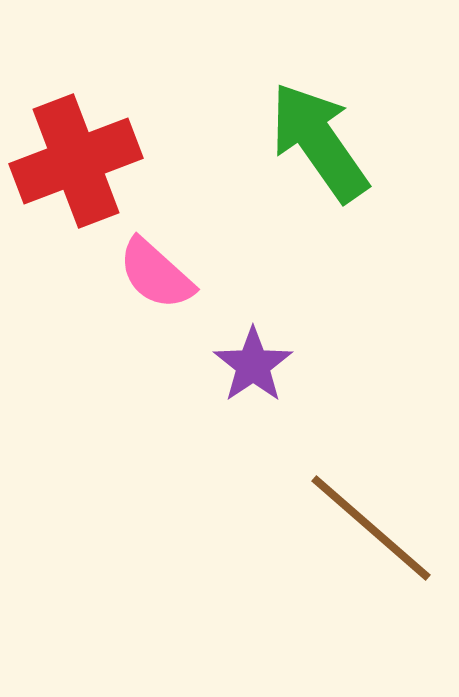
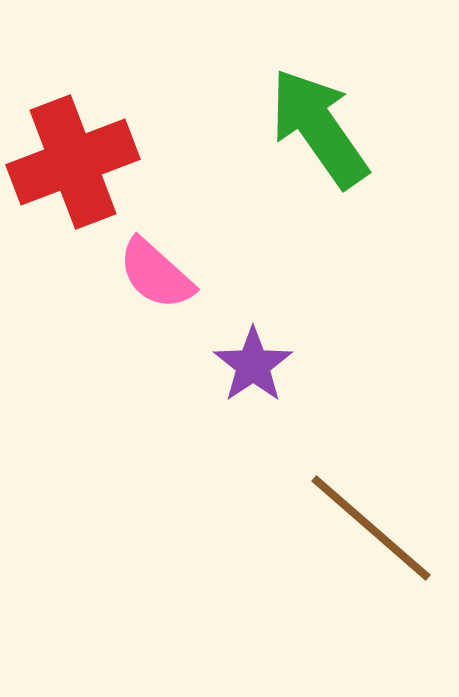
green arrow: moved 14 px up
red cross: moved 3 px left, 1 px down
